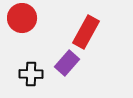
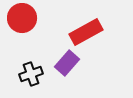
red rectangle: rotated 32 degrees clockwise
black cross: rotated 20 degrees counterclockwise
